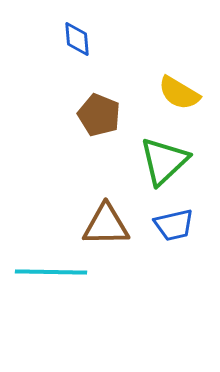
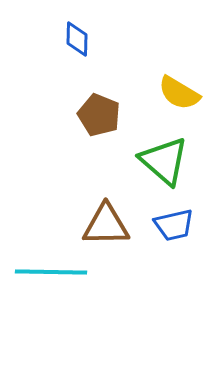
blue diamond: rotated 6 degrees clockwise
green triangle: rotated 36 degrees counterclockwise
